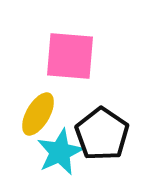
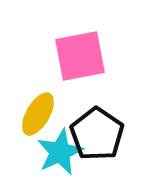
pink square: moved 10 px right; rotated 16 degrees counterclockwise
black pentagon: moved 5 px left
